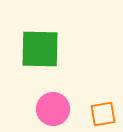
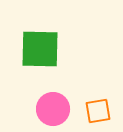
orange square: moved 5 px left, 3 px up
